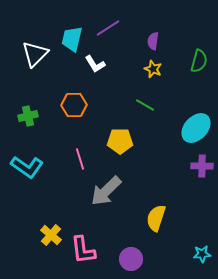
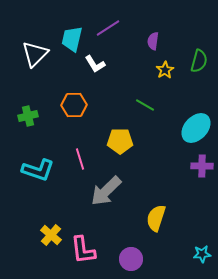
yellow star: moved 12 px right, 1 px down; rotated 18 degrees clockwise
cyan L-shape: moved 11 px right, 3 px down; rotated 16 degrees counterclockwise
